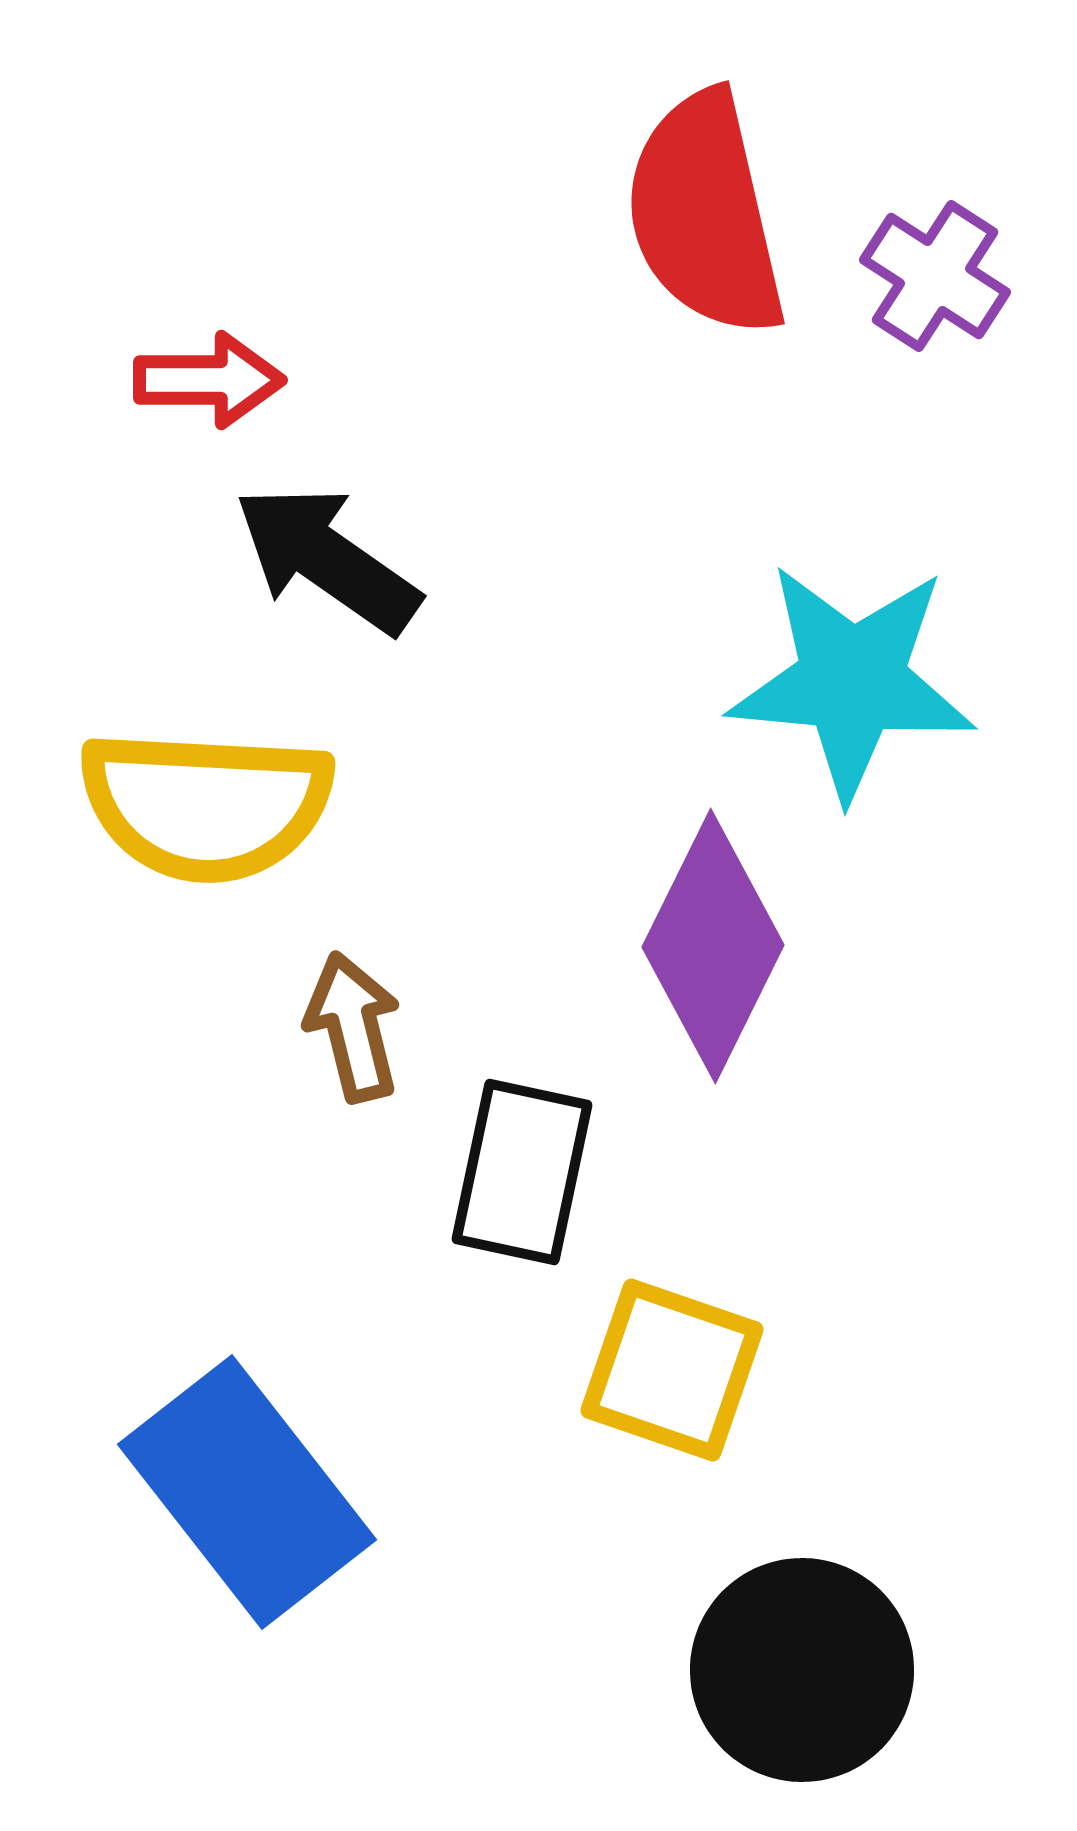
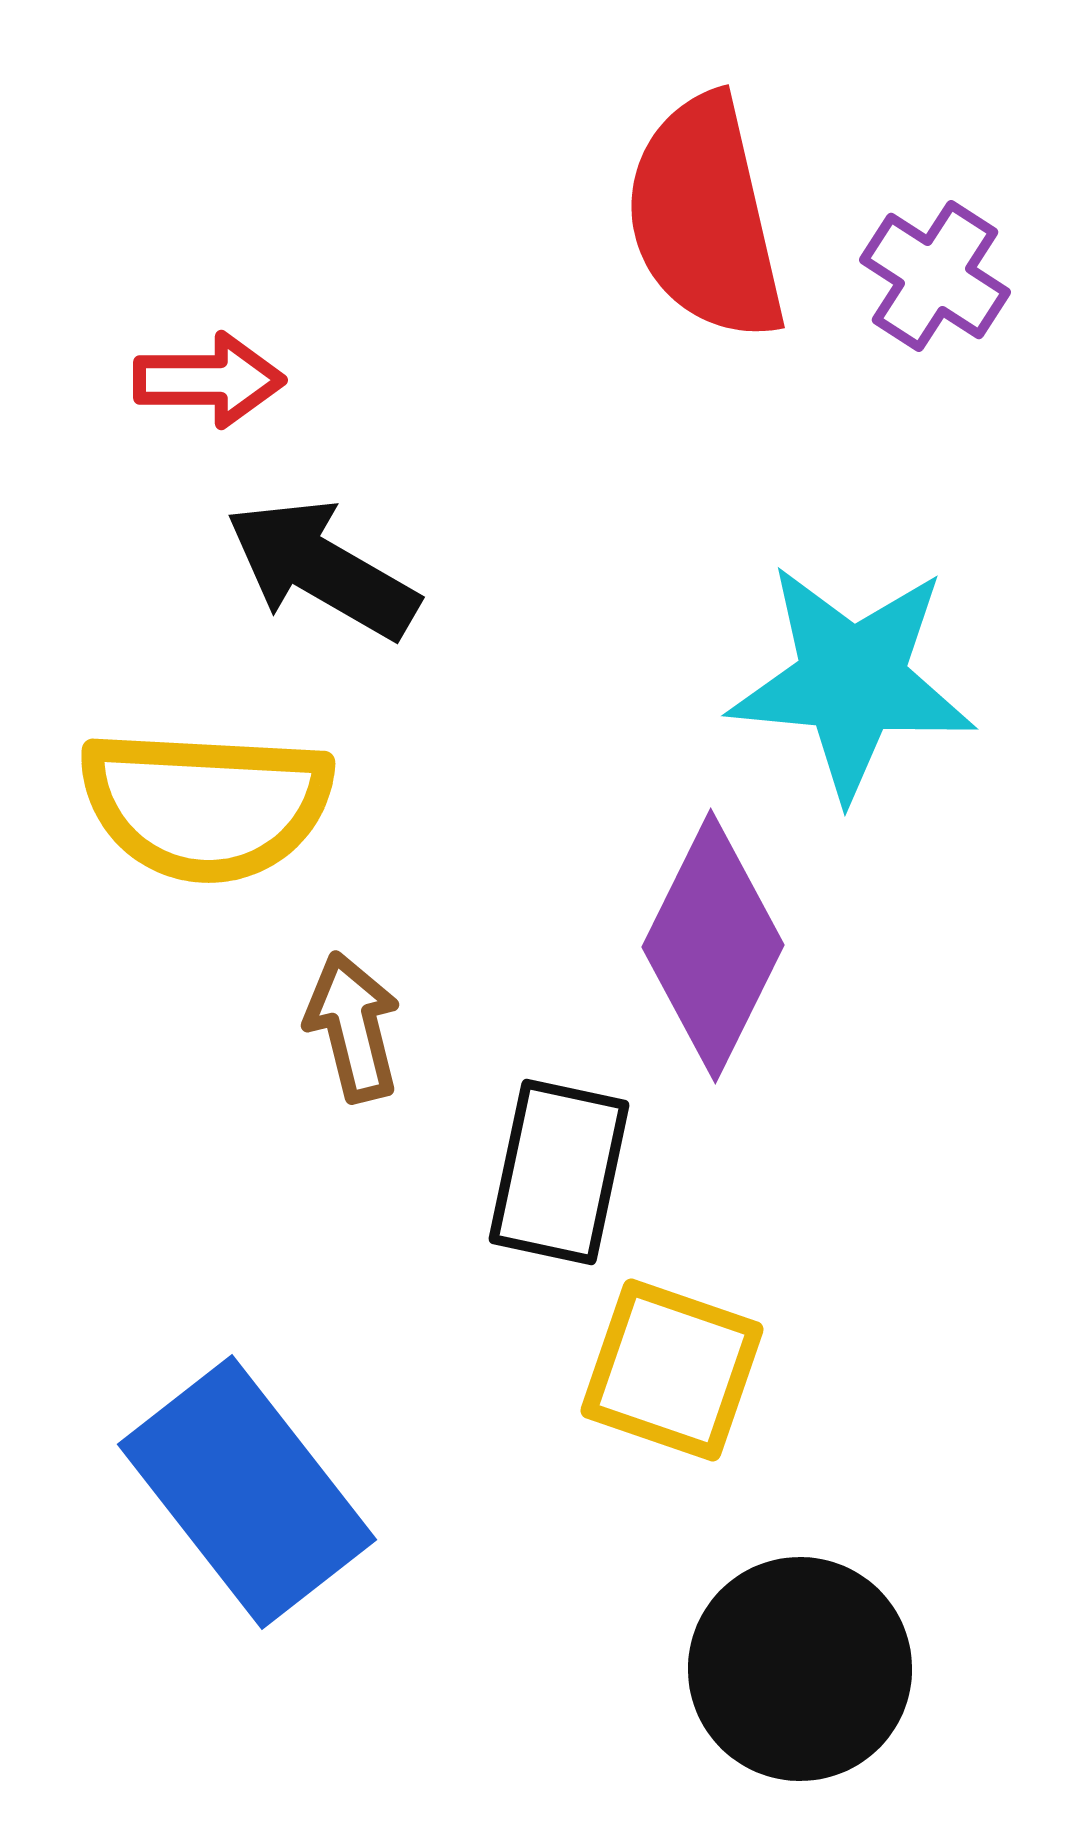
red semicircle: moved 4 px down
black arrow: moved 5 px left, 10 px down; rotated 5 degrees counterclockwise
black rectangle: moved 37 px right
black circle: moved 2 px left, 1 px up
